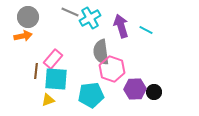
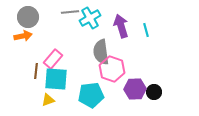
gray line: rotated 30 degrees counterclockwise
cyan line: rotated 48 degrees clockwise
